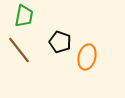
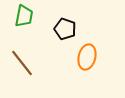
black pentagon: moved 5 px right, 13 px up
brown line: moved 3 px right, 13 px down
